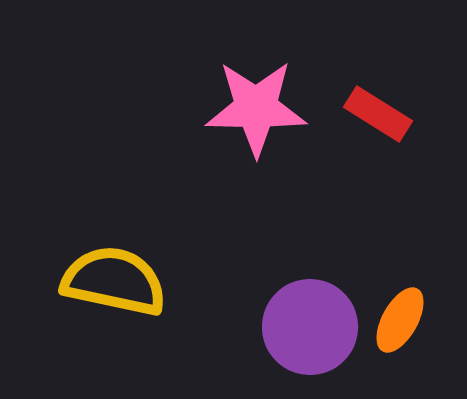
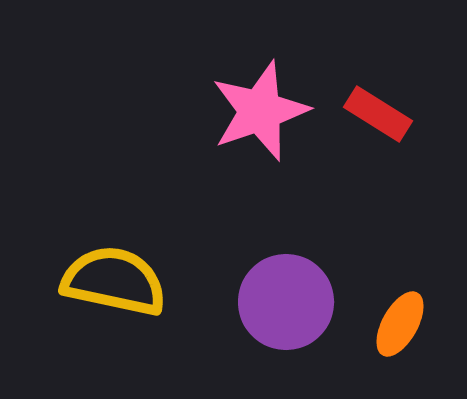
pink star: moved 4 px right, 3 px down; rotated 20 degrees counterclockwise
orange ellipse: moved 4 px down
purple circle: moved 24 px left, 25 px up
